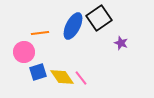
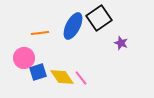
pink circle: moved 6 px down
